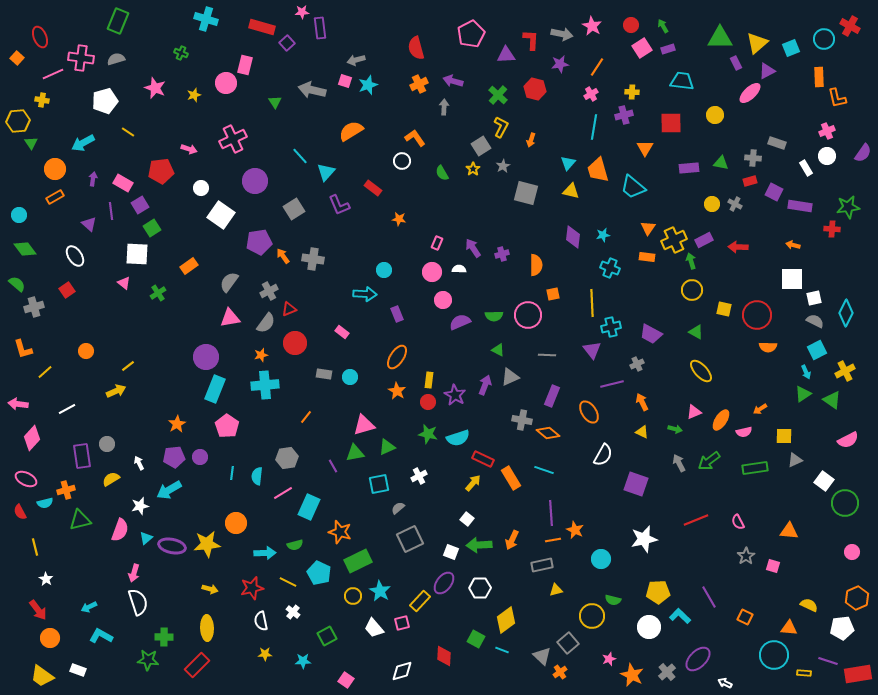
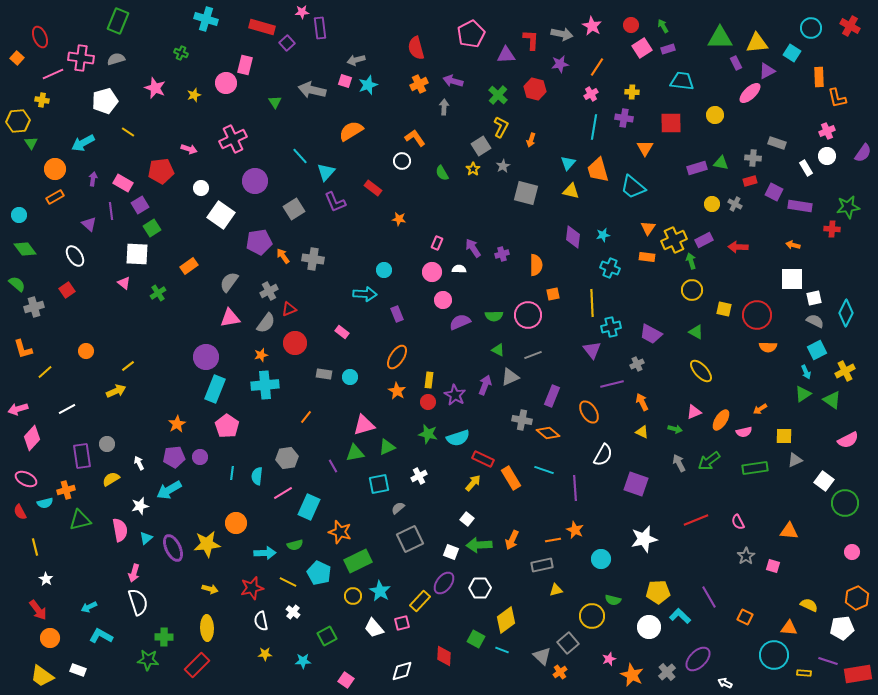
cyan circle at (824, 39): moved 13 px left, 11 px up
yellow triangle at (757, 43): rotated 35 degrees clockwise
cyan square at (791, 48): moved 1 px right, 5 px down; rotated 36 degrees counterclockwise
purple cross at (624, 115): moved 3 px down; rotated 24 degrees clockwise
purple rectangle at (689, 168): moved 8 px right; rotated 12 degrees counterclockwise
purple L-shape at (339, 205): moved 4 px left, 3 px up
gray line at (547, 355): moved 14 px left; rotated 24 degrees counterclockwise
pink arrow at (18, 404): moved 5 px down; rotated 24 degrees counterclockwise
purple line at (551, 513): moved 24 px right, 25 px up
pink semicircle at (120, 530): rotated 30 degrees counterclockwise
purple ellipse at (172, 546): moved 1 px right, 2 px down; rotated 52 degrees clockwise
